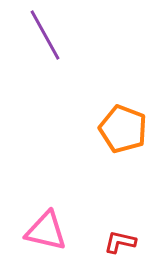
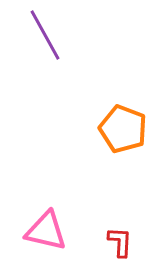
red L-shape: rotated 80 degrees clockwise
